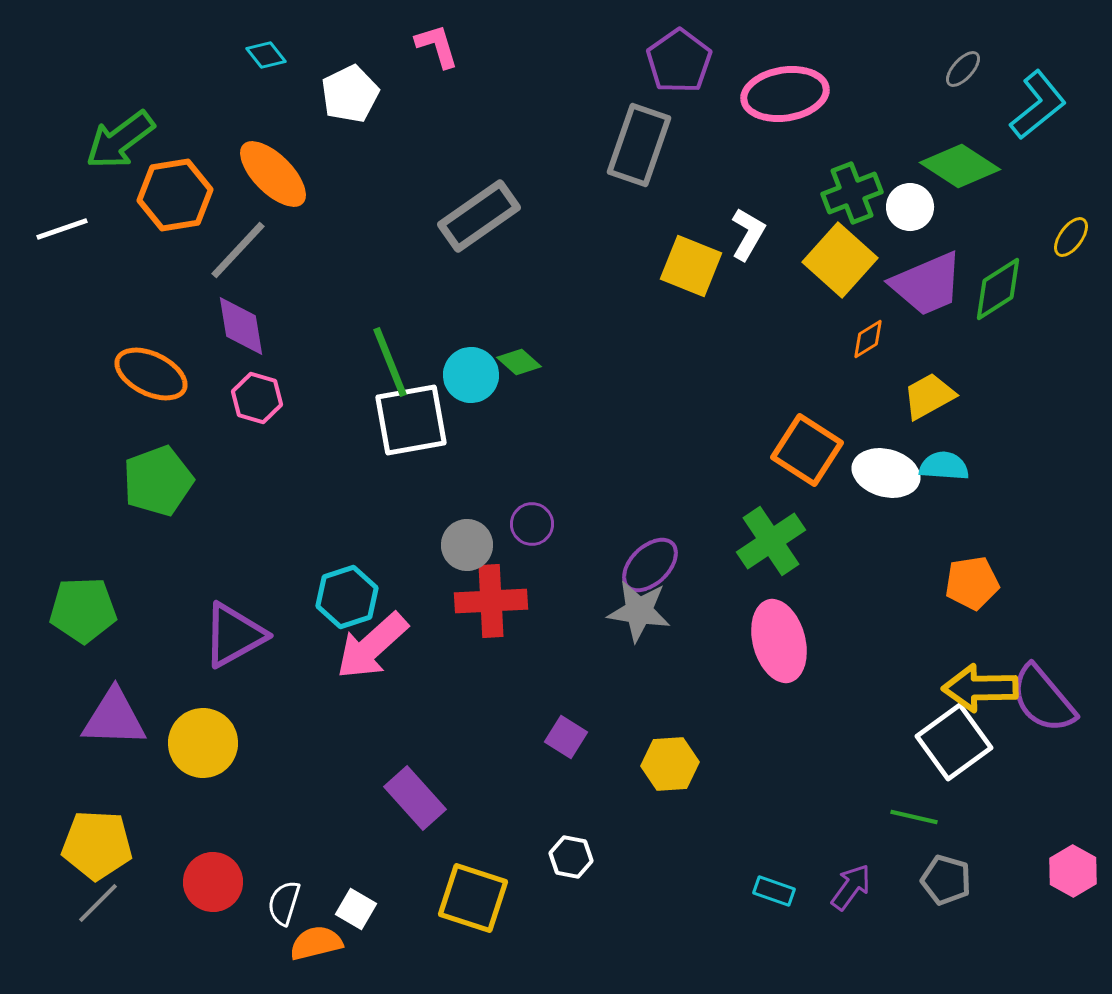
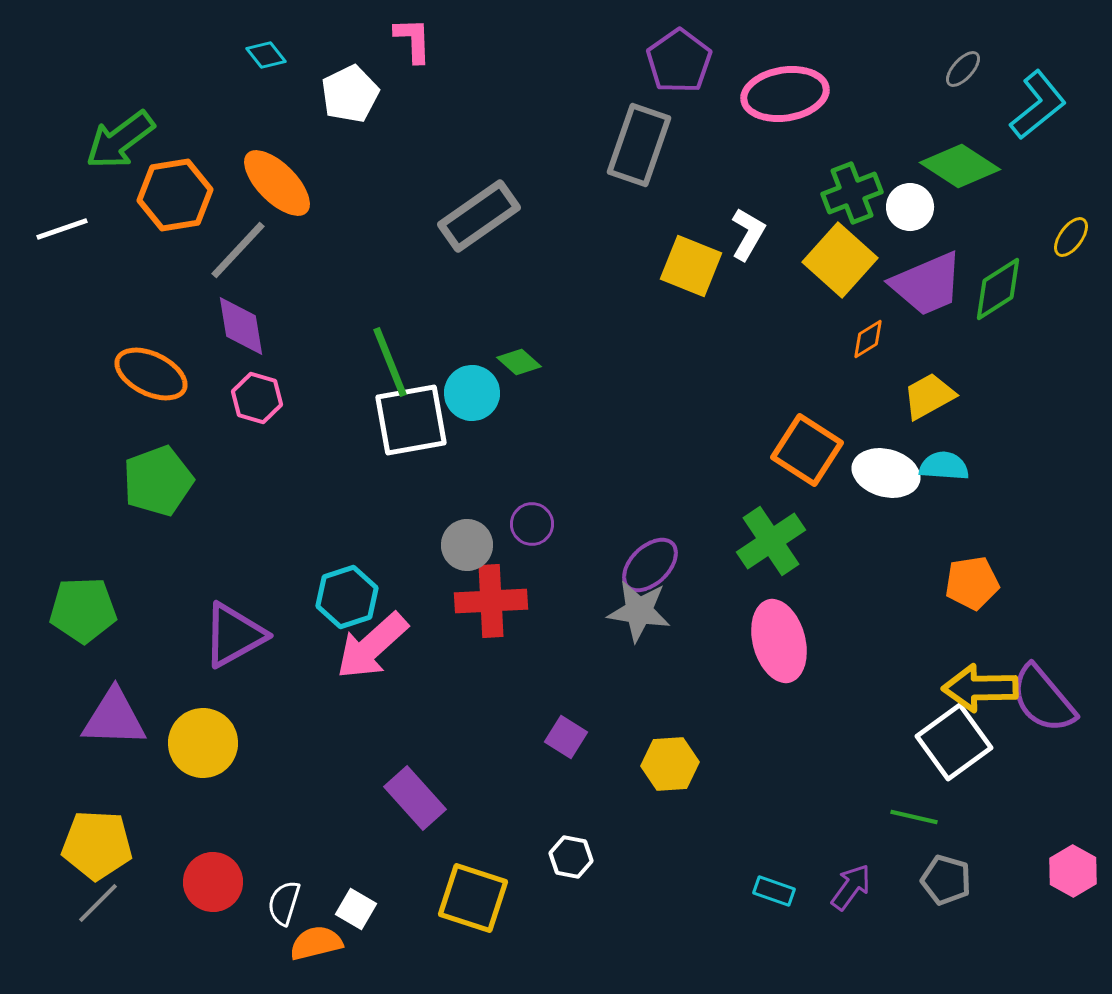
pink L-shape at (437, 46): moved 24 px left, 6 px up; rotated 15 degrees clockwise
orange ellipse at (273, 174): moved 4 px right, 9 px down
cyan circle at (471, 375): moved 1 px right, 18 px down
